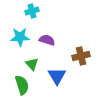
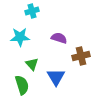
purple semicircle: moved 12 px right, 2 px up
blue triangle: moved 1 px left, 1 px down
